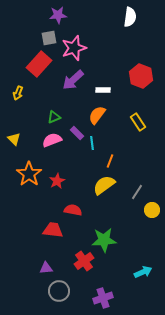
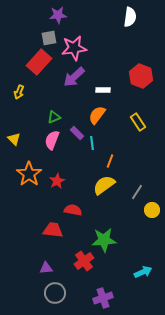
pink star: rotated 10 degrees clockwise
red rectangle: moved 2 px up
purple arrow: moved 1 px right, 3 px up
yellow arrow: moved 1 px right, 1 px up
pink semicircle: rotated 48 degrees counterclockwise
gray circle: moved 4 px left, 2 px down
